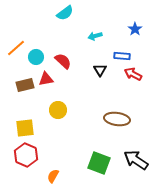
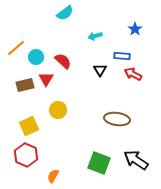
red triangle: rotated 49 degrees counterclockwise
yellow square: moved 4 px right, 2 px up; rotated 18 degrees counterclockwise
